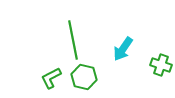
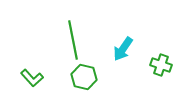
green L-shape: moved 19 px left; rotated 105 degrees counterclockwise
